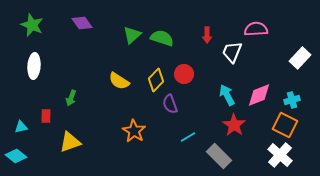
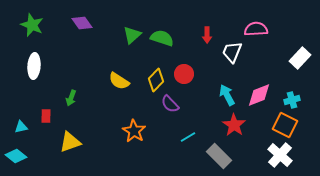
purple semicircle: rotated 24 degrees counterclockwise
